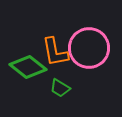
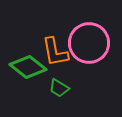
pink circle: moved 5 px up
green trapezoid: moved 1 px left
